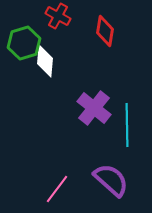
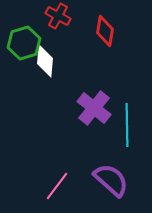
pink line: moved 3 px up
